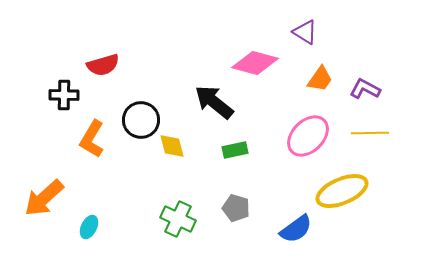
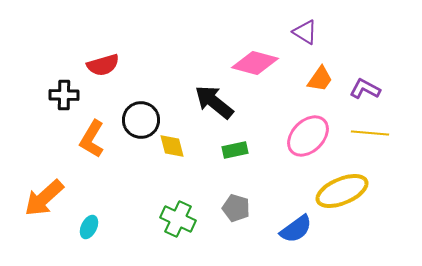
yellow line: rotated 6 degrees clockwise
